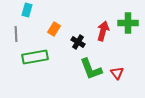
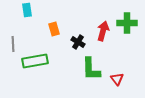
cyan rectangle: rotated 24 degrees counterclockwise
green cross: moved 1 px left
orange rectangle: rotated 48 degrees counterclockwise
gray line: moved 3 px left, 10 px down
green rectangle: moved 4 px down
green L-shape: rotated 20 degrees clockwise
red triangle: moved 6 px down
